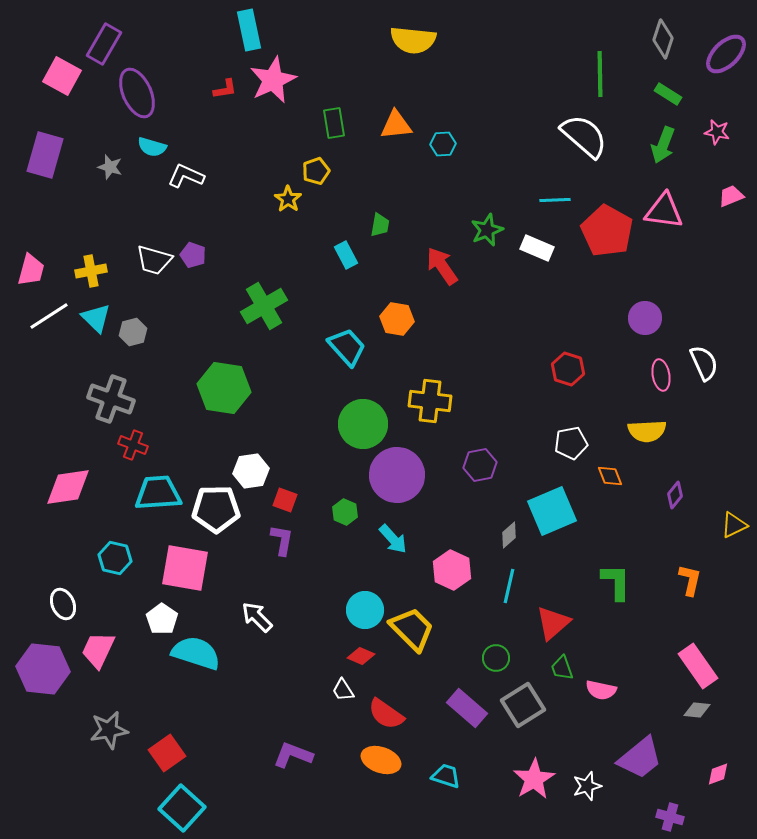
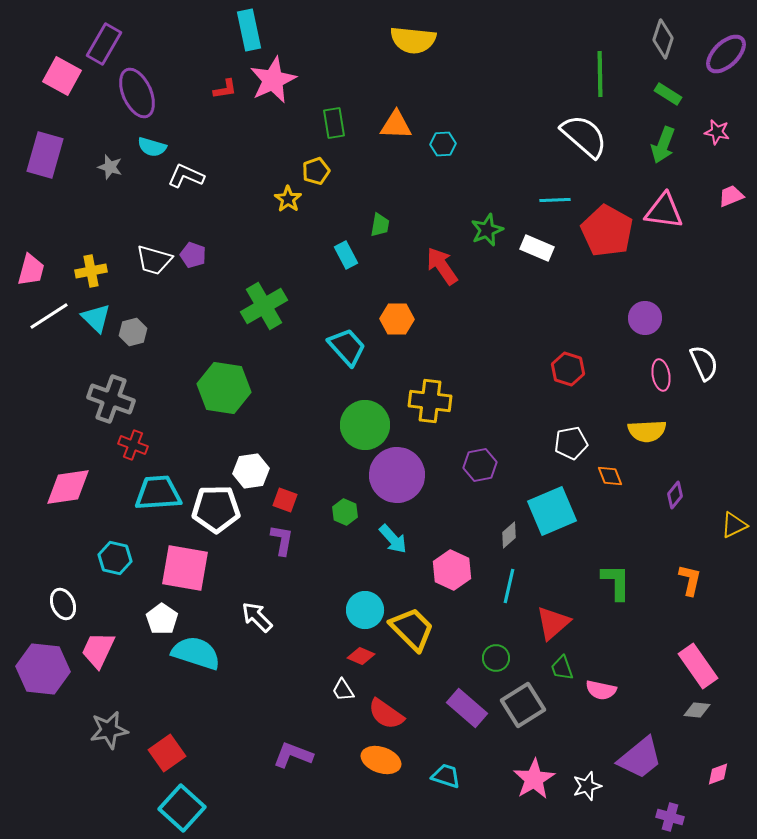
orange triangle at (396, 125): rotated 8 degrees clockwise
orange hexagon at (397, 319): rotated 8 degrees counterclockwise
green circle at (363, 424): moved 2 px right, 1 px down
